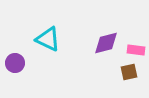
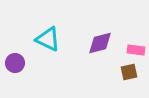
purple diamond: moved 6 px left
